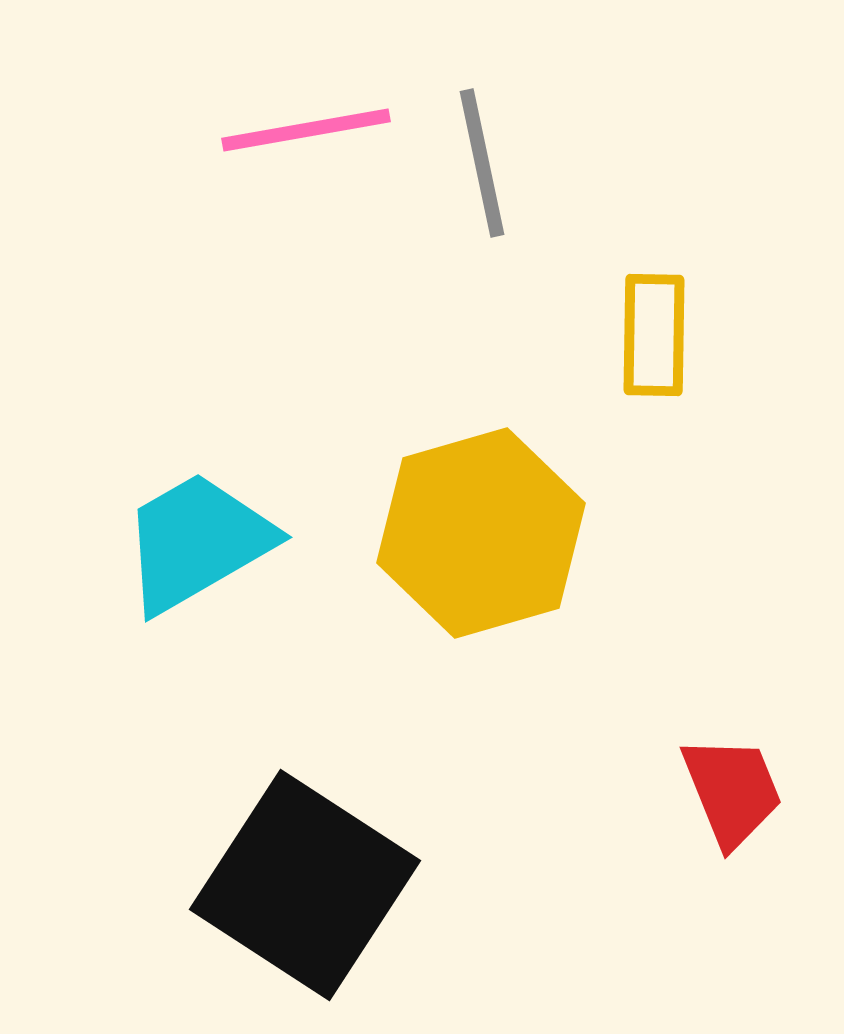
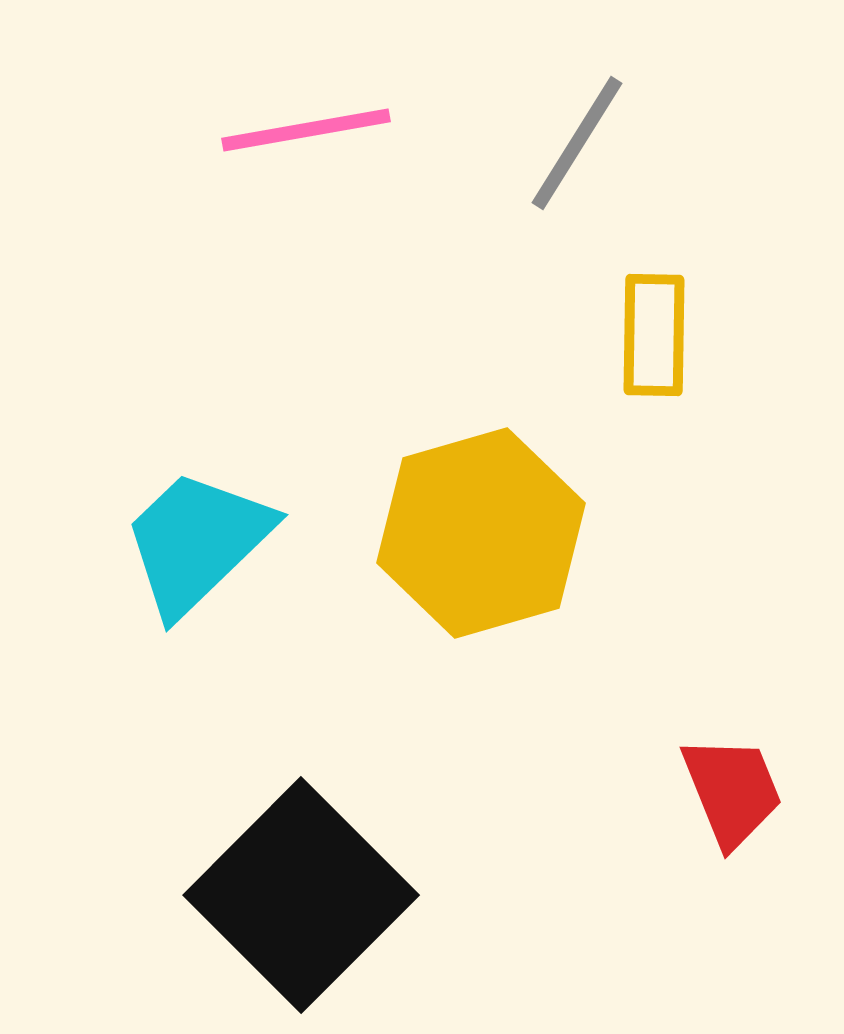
gray line: moved 95 px right, 20 px up; rotated 44 degrees clockwise
cyan trapezoid: rotated 14 degrees counterclockwise
black square: moved 4 px left, 10 px down; rotated 12 degrees clockwise
